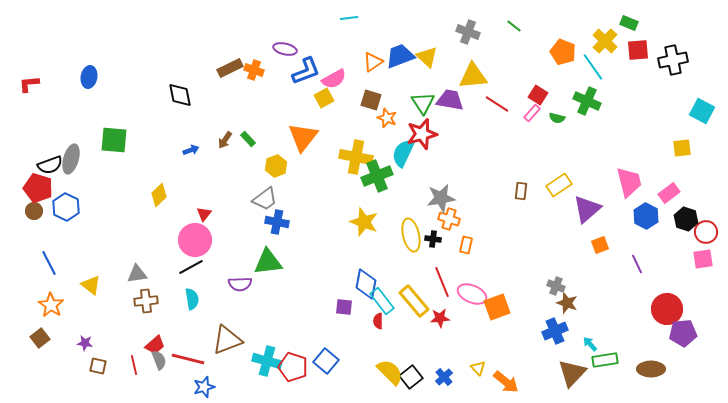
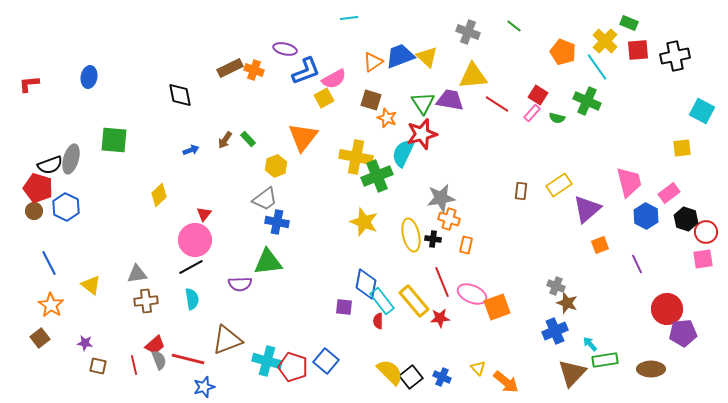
black cross at (673, 60): moved 2 px right, 4 px up
cyan line at (593, 67): moved 4 px right
blue cross at (444, 377): moved 2 px left; rotated 24 degrees counterclockwise
